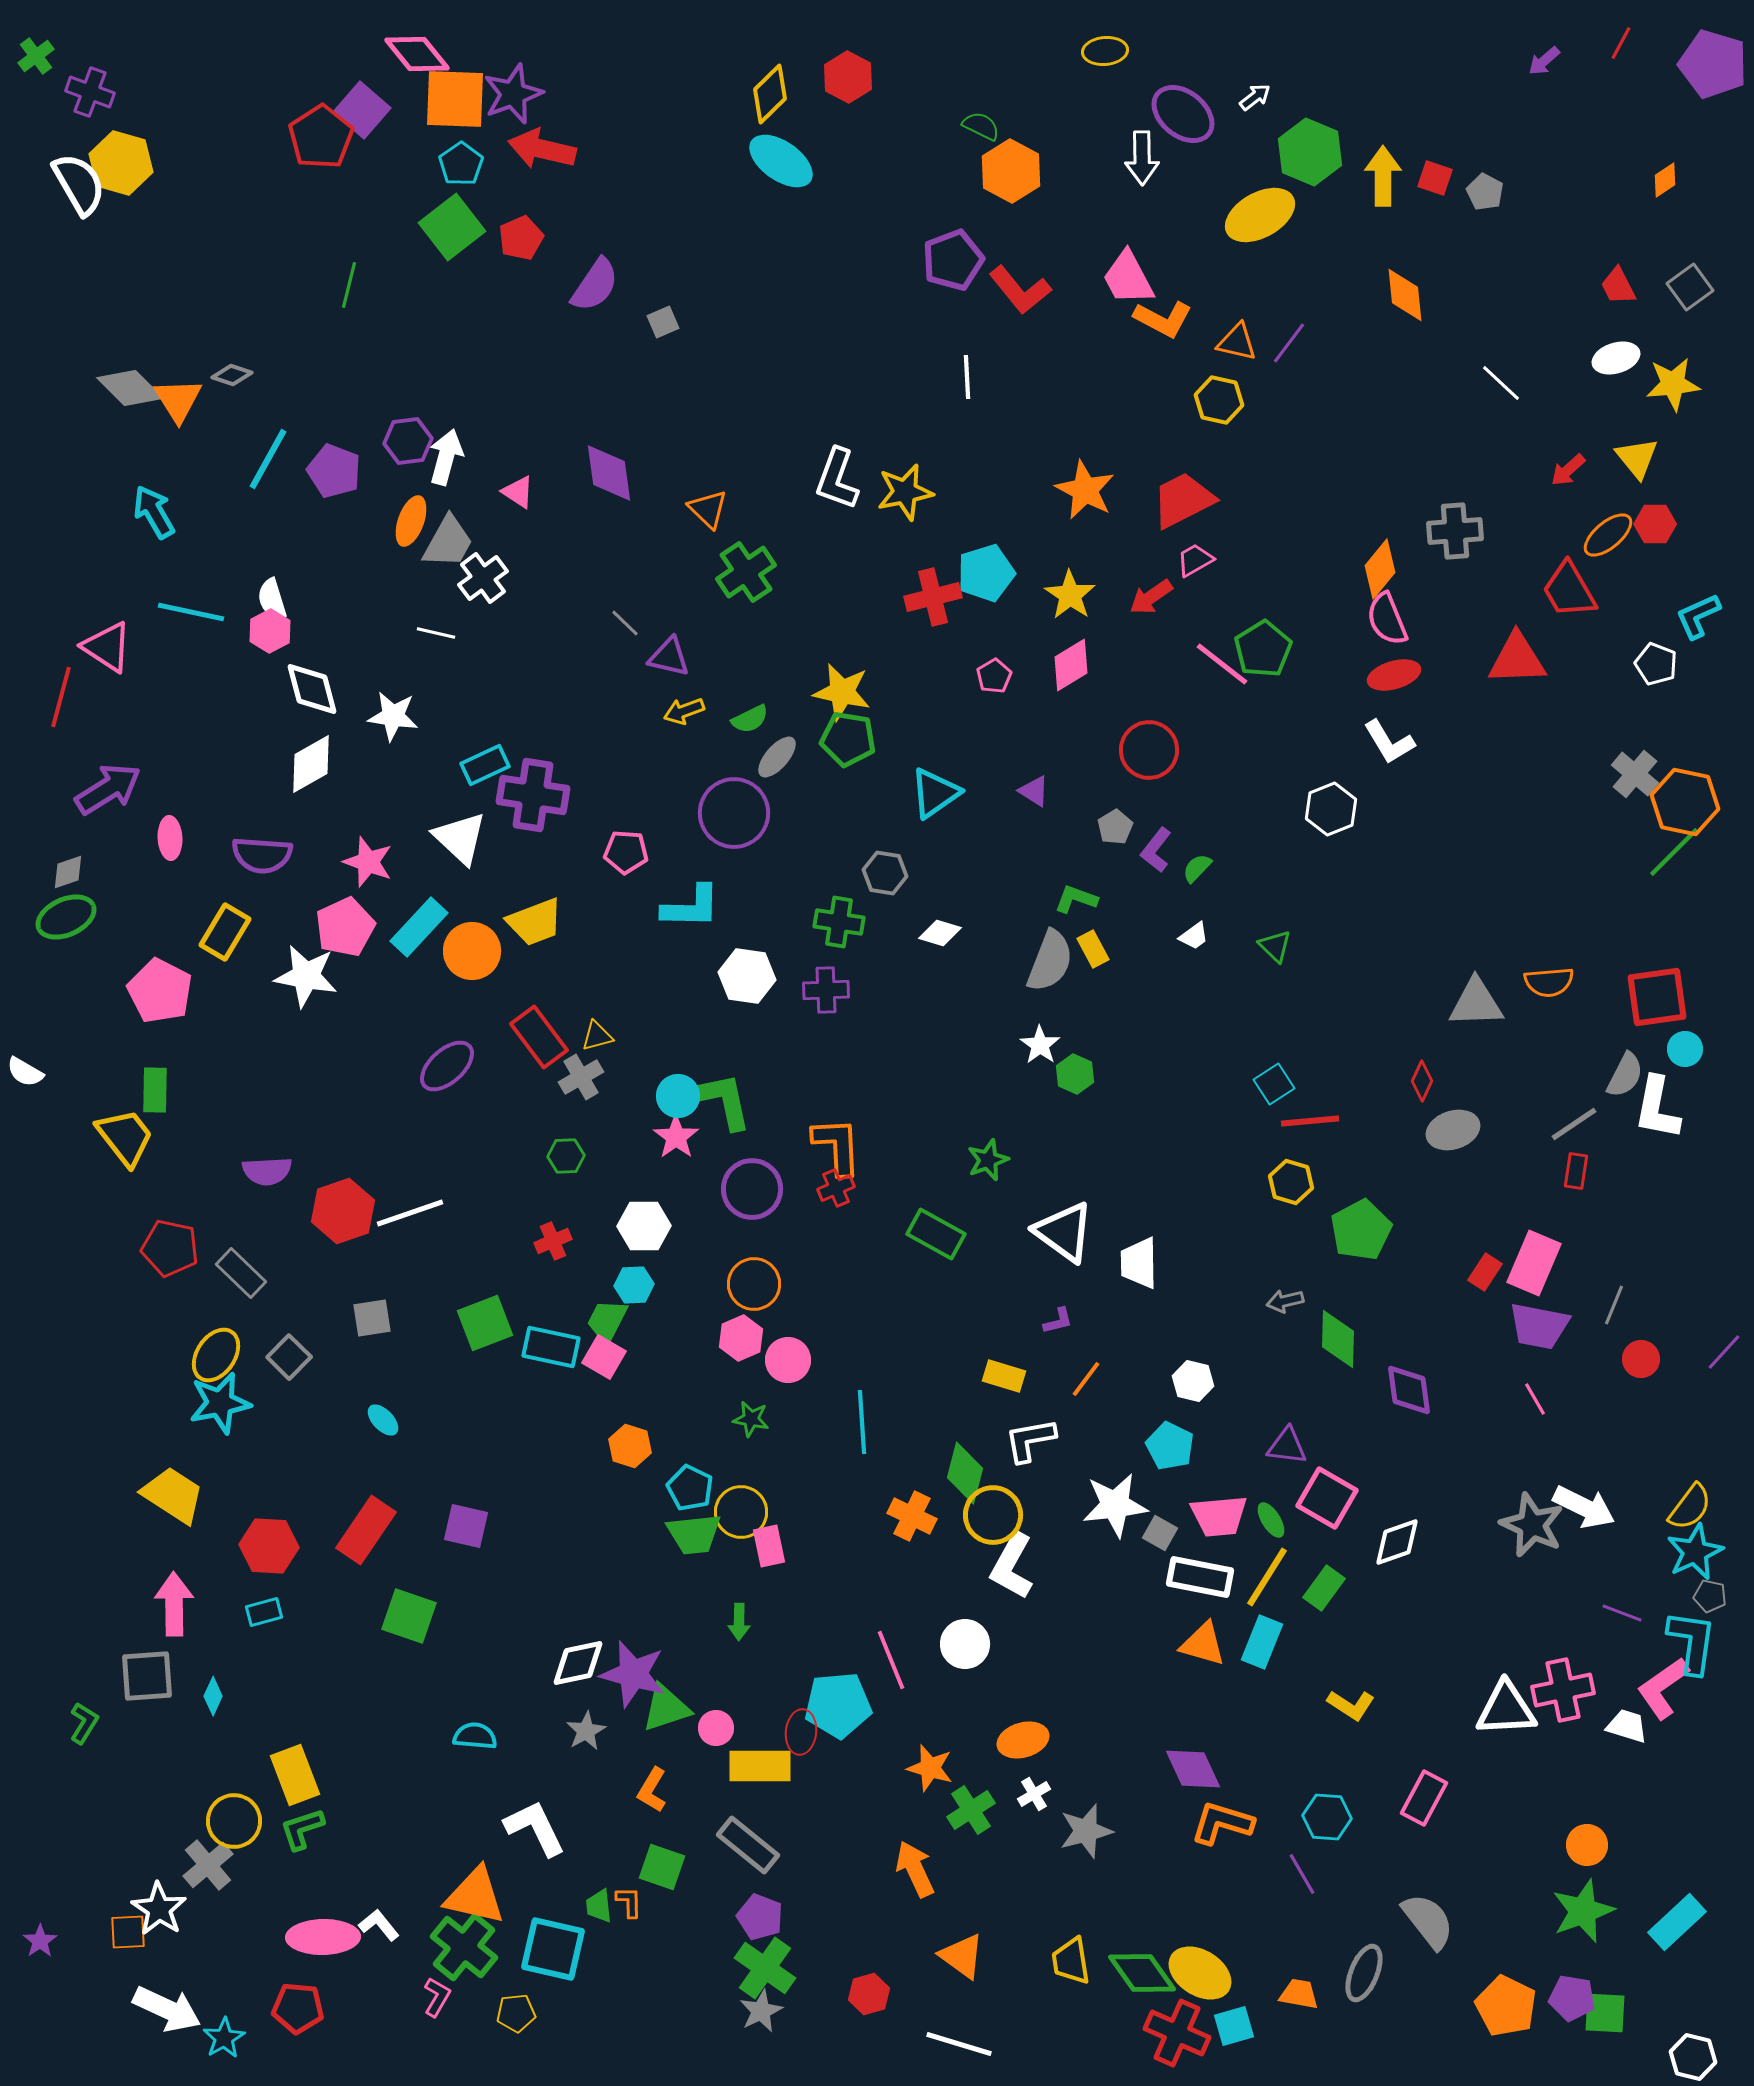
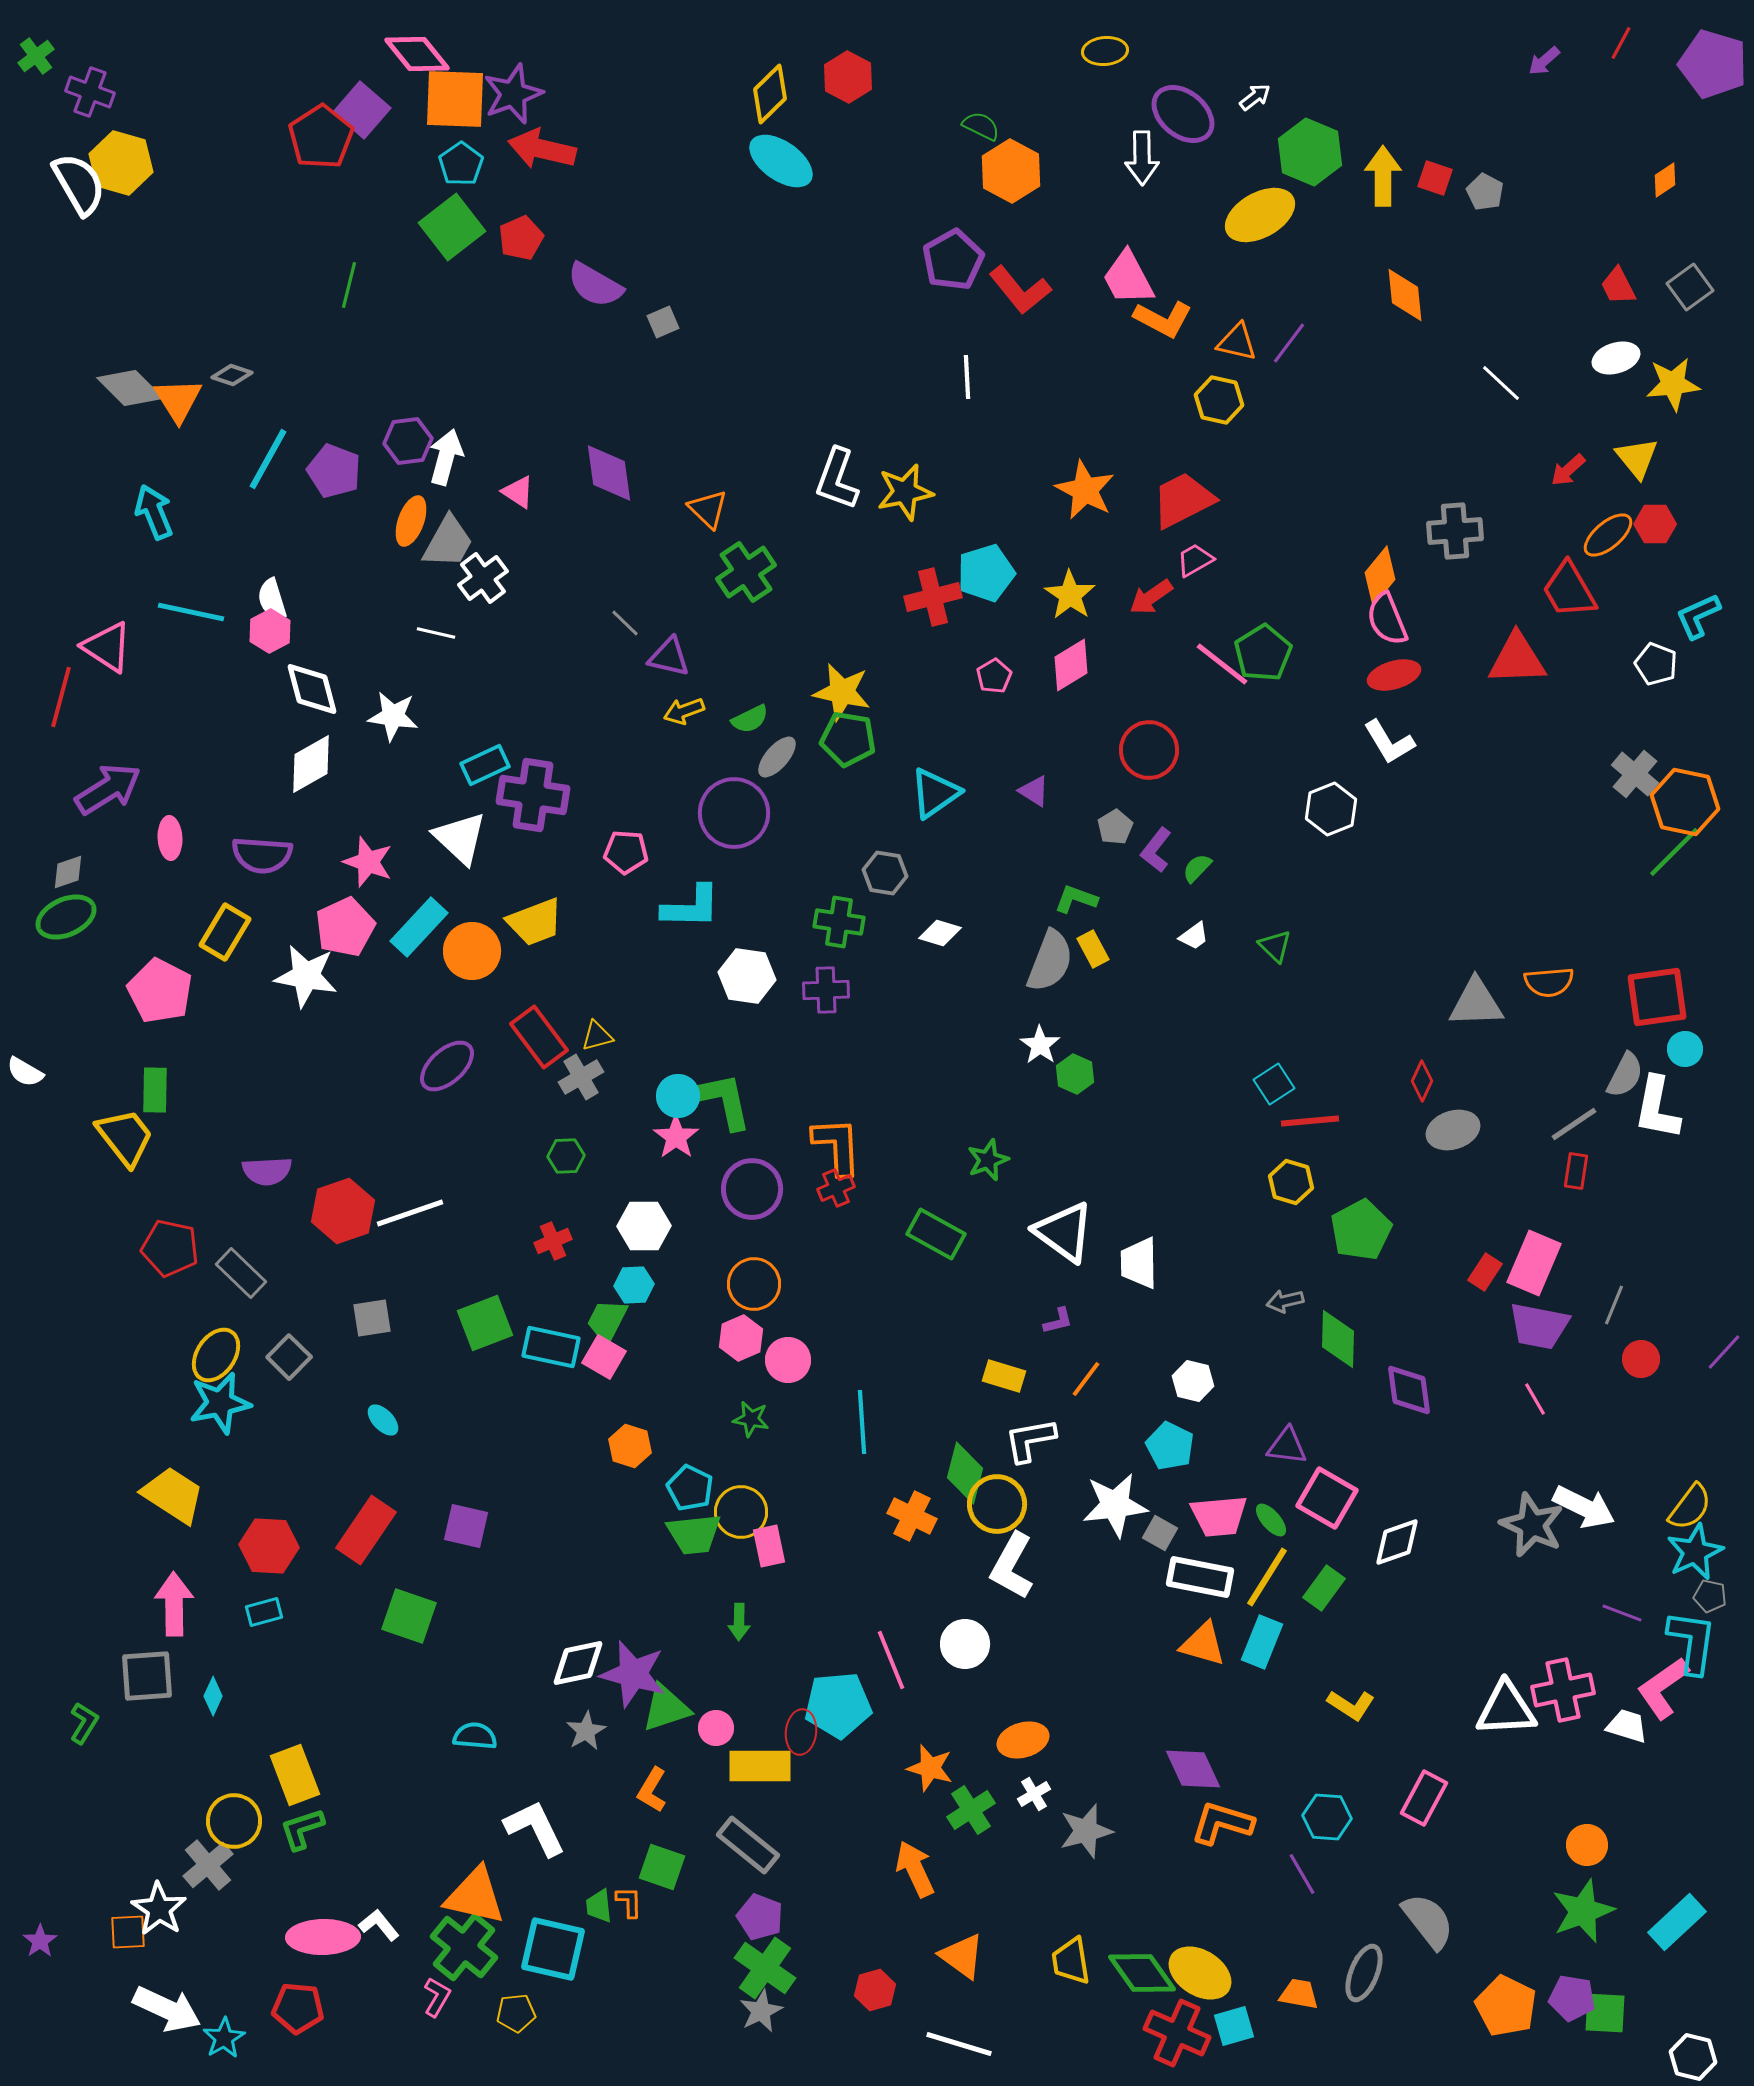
purple pentagon at (953, 260): rotated 8 degrees counterclockwise
purple semicircle at (595, 285): rotated 86 degrees clockwise
cyan arrow at (154, 512): rotated 8 degrees clockwise
orange diamond at (1380, 569): moved 7 px down
green pentagon at (1263, 649): moved 4 px down
yellow circle at (993, 1515): moved 4 px right, 11 px up
green ellipse at (1271, 1520): rotated 9 degrees counterclockwise
red hexagon at (869, 1994): moved 6 px right, 4 px up
